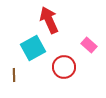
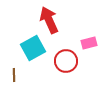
pink rectangle: moved 2 px up; rotated 56 degrees counterclockwise
red circle: moved 2 px right, 6 px up
